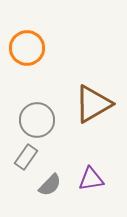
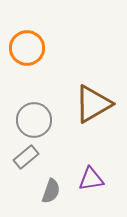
gray circle: moved 3 px left
gray rectangle: rotated 15 degrees clockwise
gray semicircle: moved 1 px right, 6 px down; rotated 25 degrees counterclockwise
